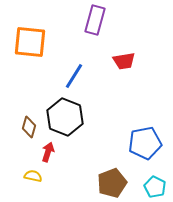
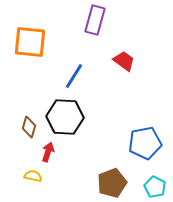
red trapezoid: rotated 135 degrees counterclockwise
black hexagon: rotated 18 degrees counterclockwise
